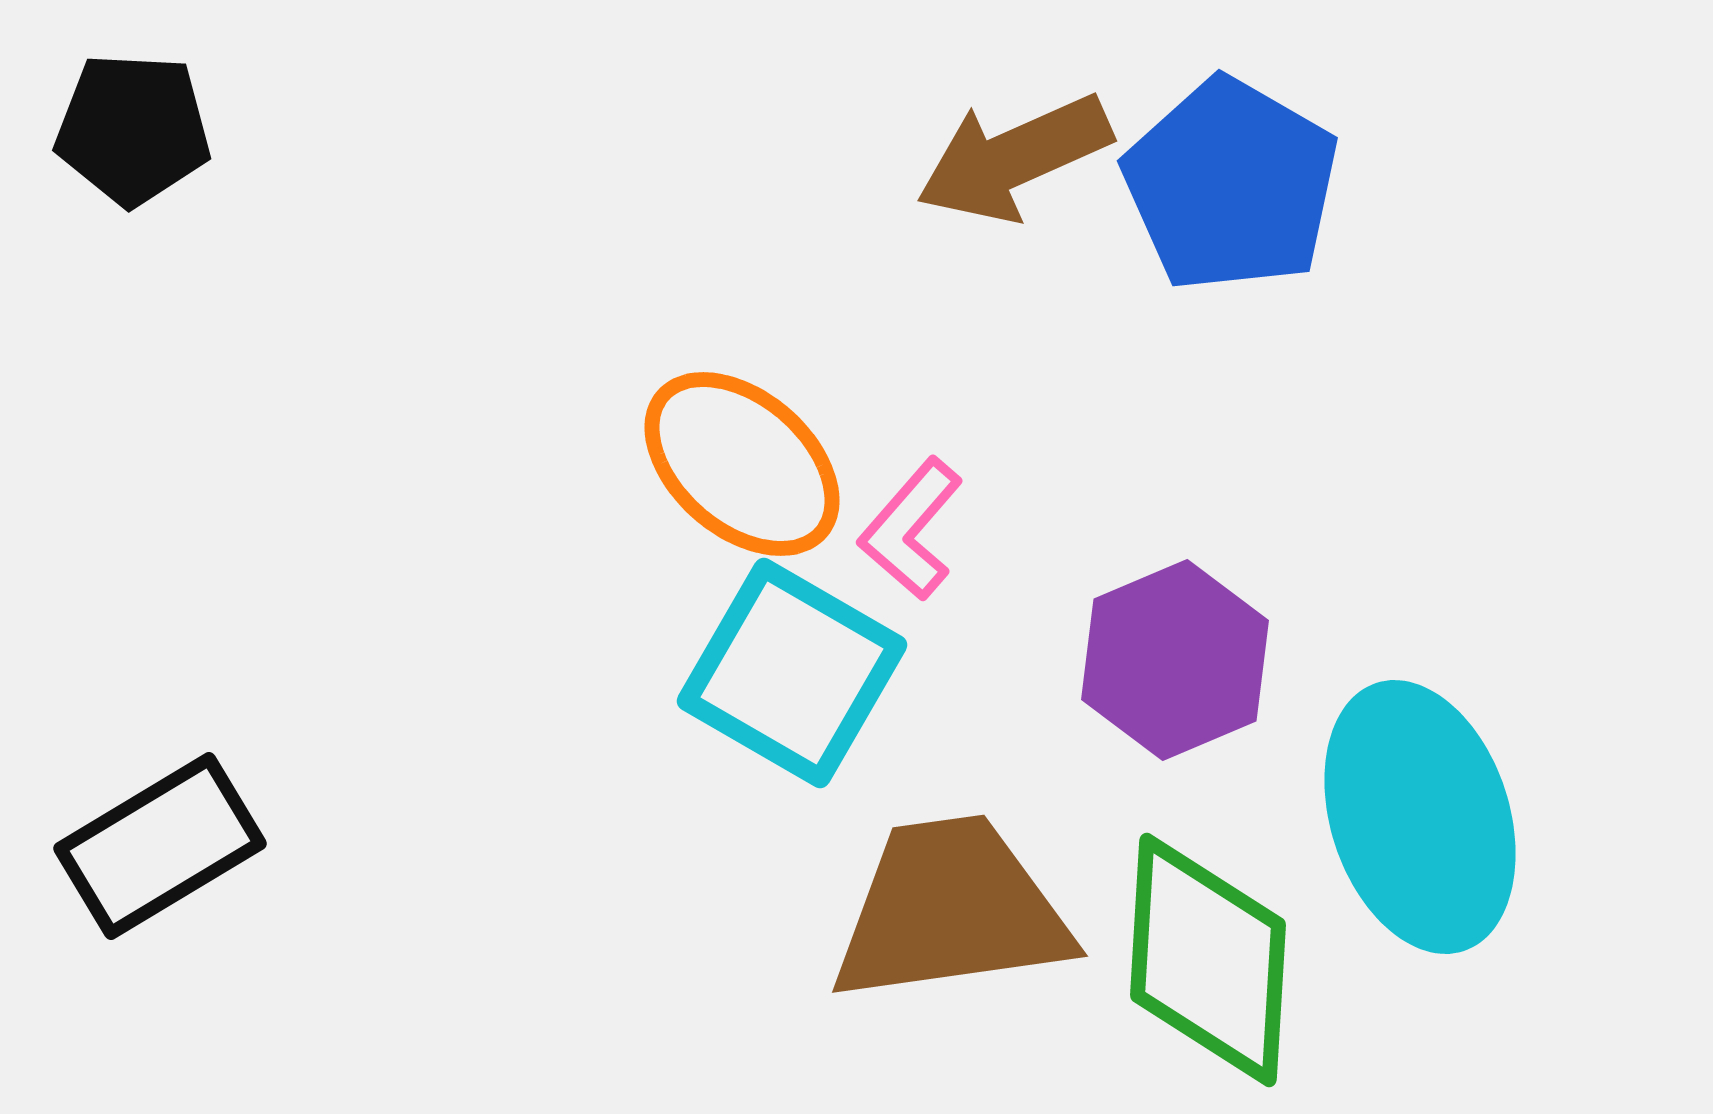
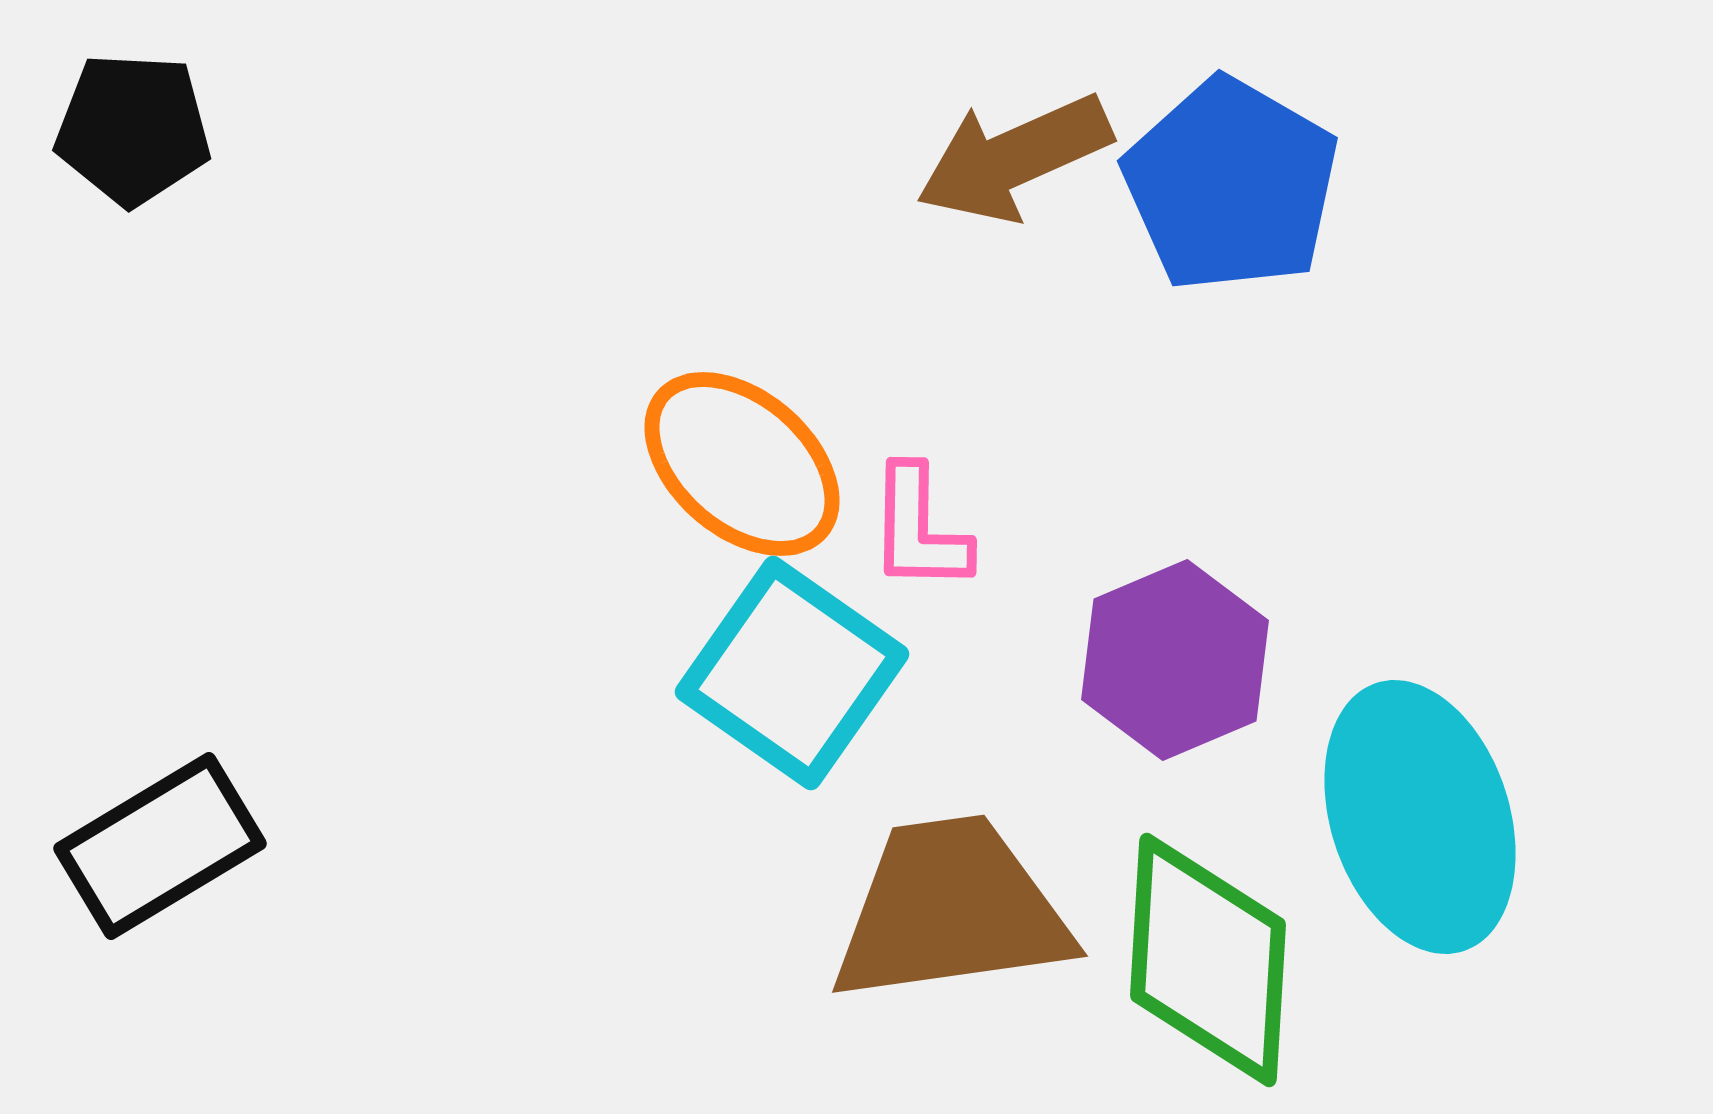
pink L-shape: moved 8 px right; rotated 40 degrees counterclockwise
cyan square: rotated 5 degrees clockwise
